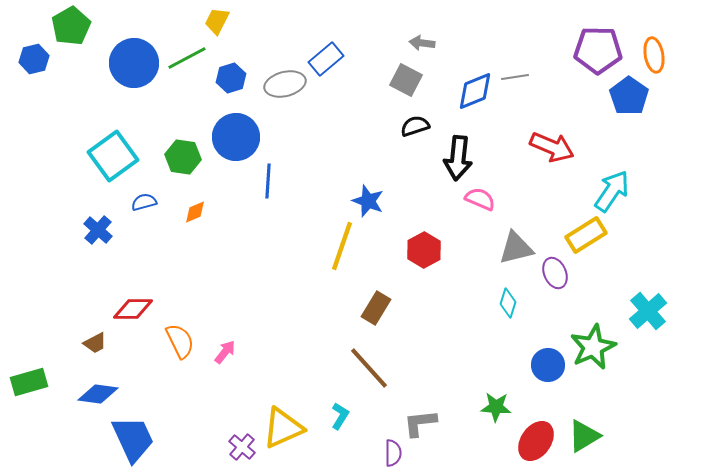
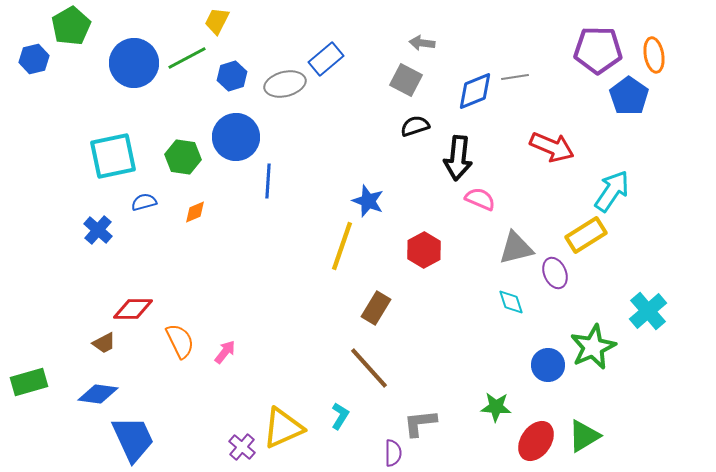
blue hexagon at (231, 78): moved 1 px right, 2 px up
cyan square at (113, 156): rotated 24 degrees clockwise
cyan diamond at (508, 303): moved 3 px right, 1 px up; rotated 36 degrees counterclockwise
brown trapezoid at (95, 343): moved 9 px right
